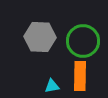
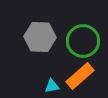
orange rectangle: rotated 48 degrees clockwise
